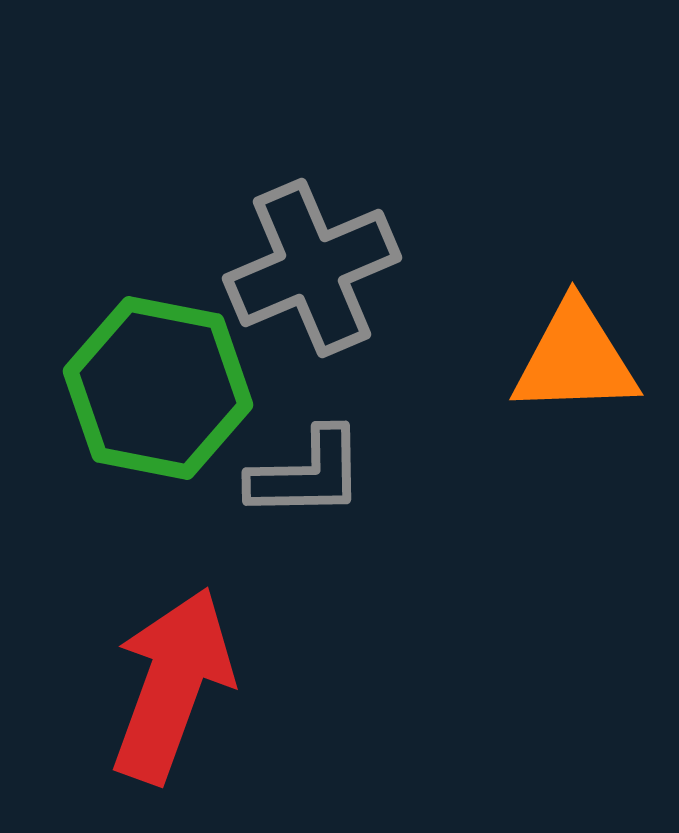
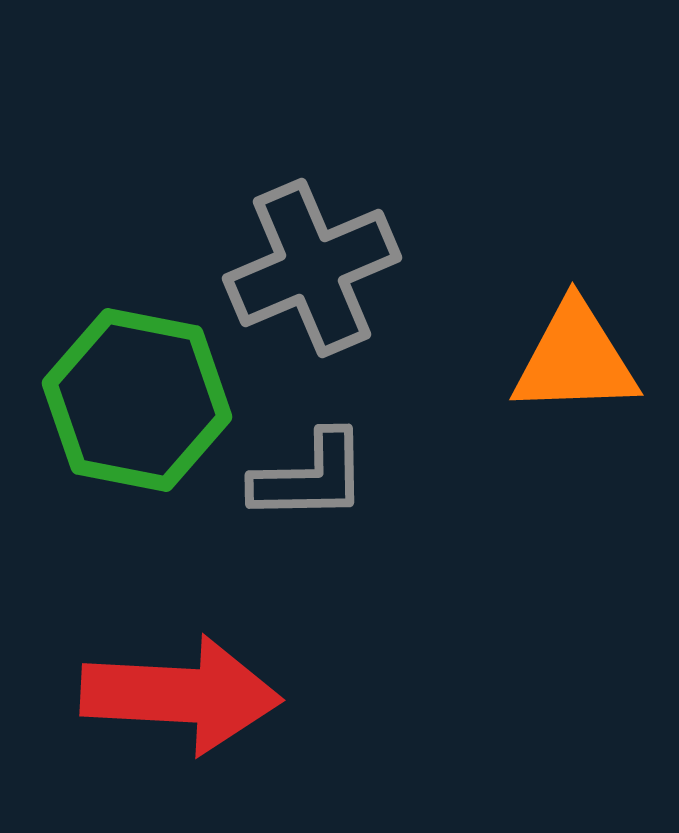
green hexagon: moved 21 px left, 12 px down
gray L-shape: moved 3 px right, 3 px down
red arrow: moved 9 px right, 10 px down; rotated 73 degrees clockwise
